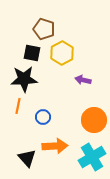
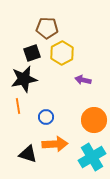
brown pentagon: moved 3 px right, 1 px up; rotated 15 degrees counterclockwise
black square: rotated 30 degrees counterclockwise
black star: rotated 8 degrees counterclockwise
orange line: rotated 21 degrees counterclockwise
blue circle: moved 3 px right
orange arrow: moved 2 px up
black triangle: moved 1 px right, 4 px up; rotated 30 degrees counterclockwise
